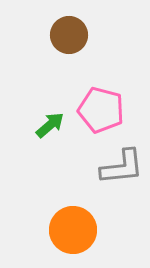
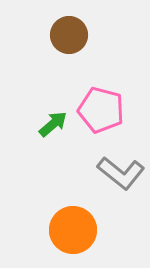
green arrow: moved 3 px right, 1 px up
gray L-shape: moved 1 px left, 6 px down; rotated 45 degrees clockwise
